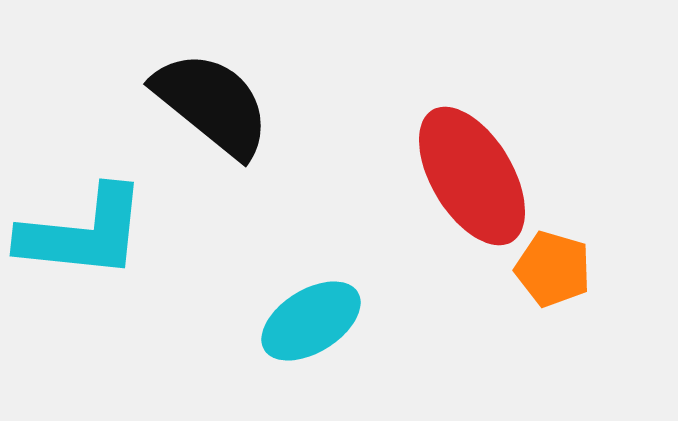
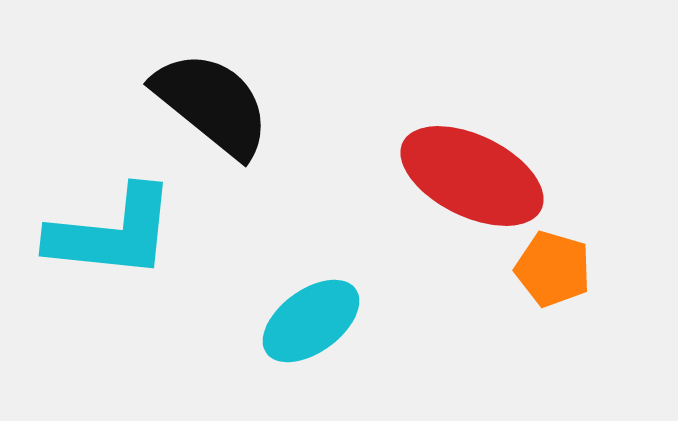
red ellipse: rotated 33 degrees counterclockwise
cyan L-shape: moved 29 px right
cyan ellipse: rotated 4 degrees counterclockwise
